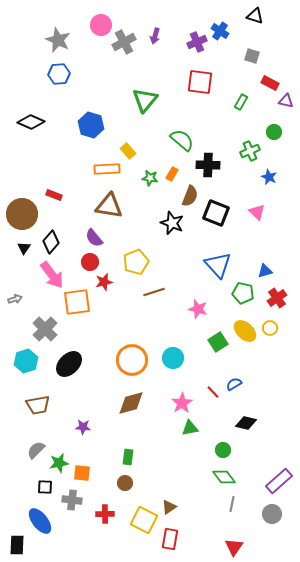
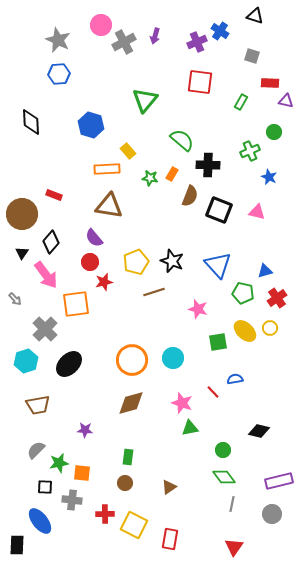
red rectangle at (270, 83): rotated 24 degrees counterclockwise
black diamond at (31, 122): rotated 64 degrees clockwise
pink triangle at (257, 212): rotated 30 degrees counterclockwise
black square at (216, 213): moved 3 px right, 3 px up
black star at (172, 223): moved 38 px down
black triangle at (24, 248): moved 2 px left, 5 px down
pink arrow at (52, 275): moved 6 px left
gray arrow at (15, 299): rotated 64 degrees clockwise
orange square at (77, 302): moved 1 px left, 2 px down
green square at (218, 342): rotated 24 degrees clockwise
blue semicircle at (234, 384): moved 1 px right, 5 px up; rotated 21 degrees clockwise
pink star at (182, 403): rotated 20 degrees counterclockwise
black diamond at (246, 423): moved 13 px right, 8 px down
purple star at (83, 427): moved 2 px right, 3 px down
purple rectangle at (279, 481): rotated 28 degrees clockwise
brown triangle at (169, 507): moved 20 px up
yellow square at (144, 520): moved 10 px left, 5 px down
